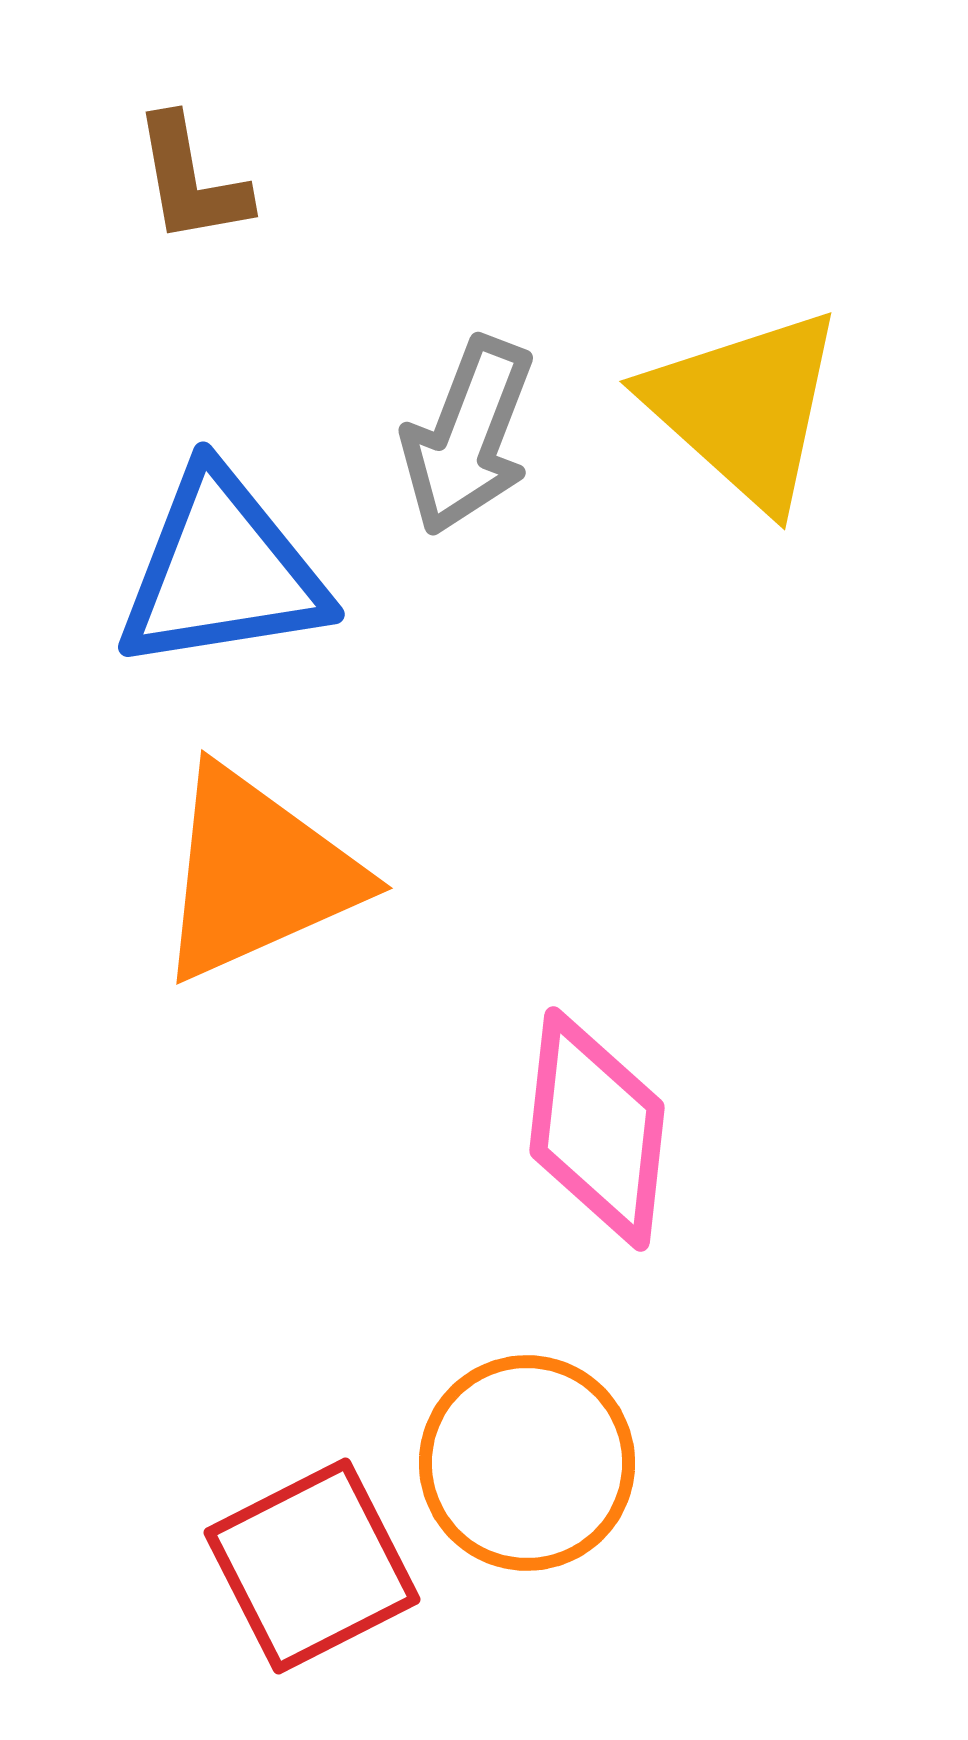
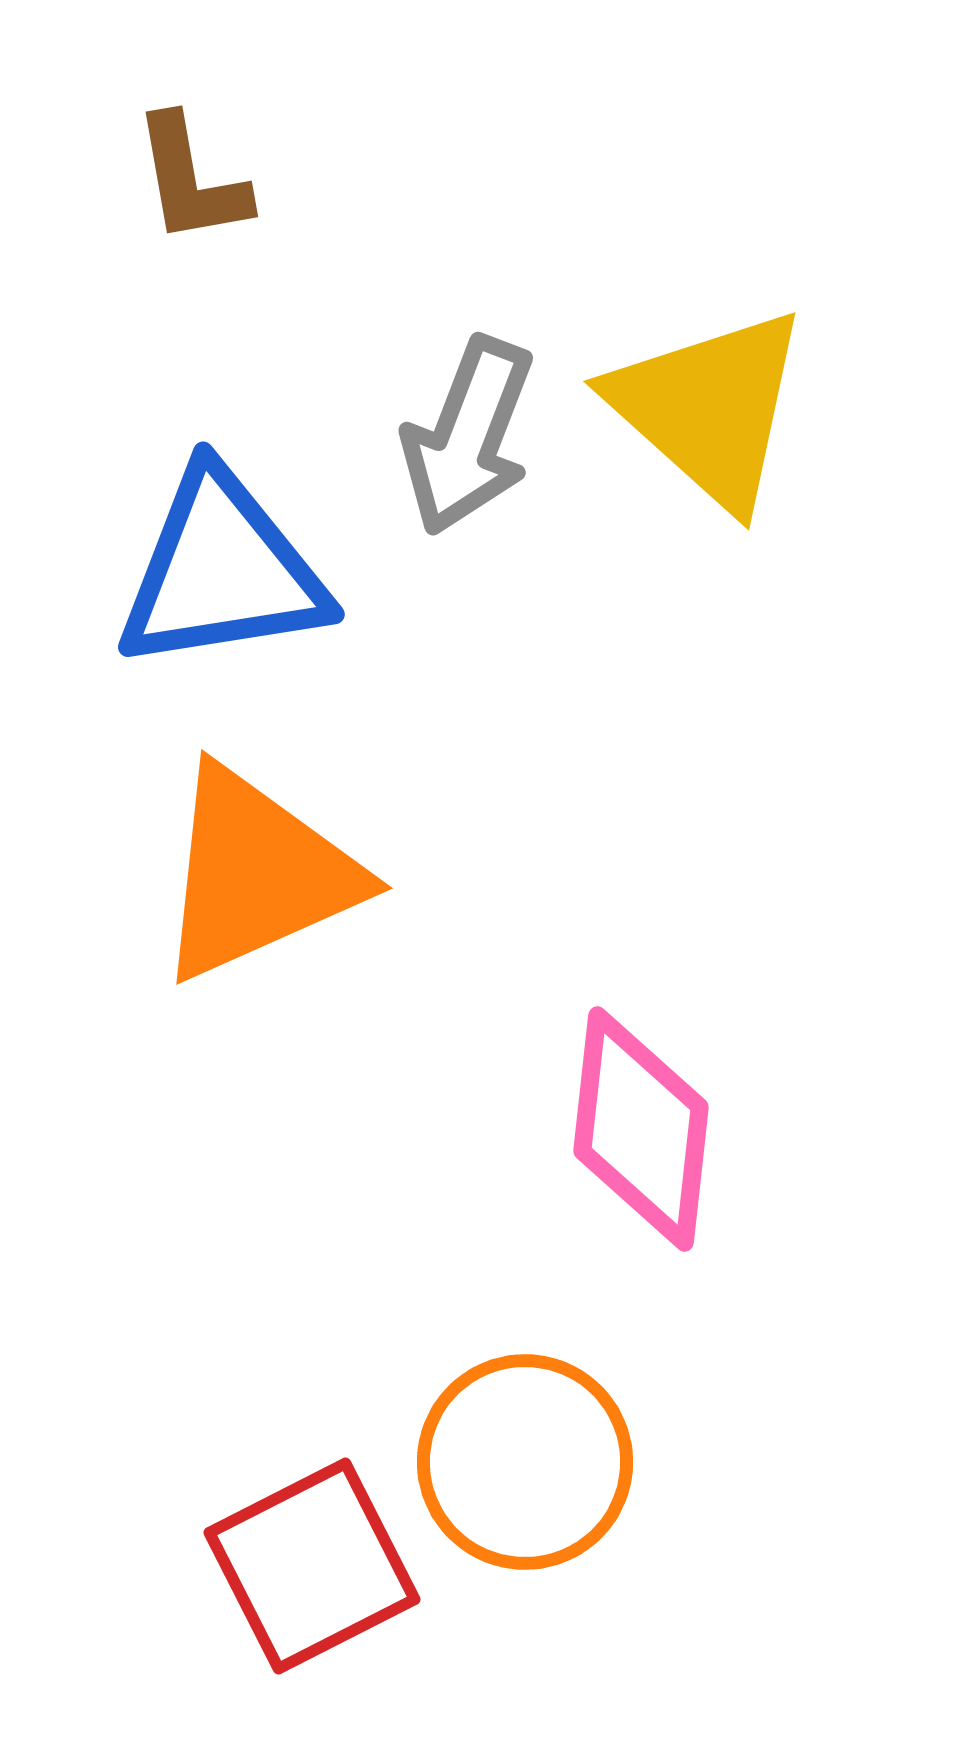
yellow triangle: moved 36 px left
pink diamond: moved 44 px right
orange circle: moved 2 px left, 1 px up
